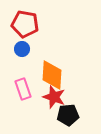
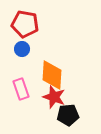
pink rectangle: moved 2 px left
